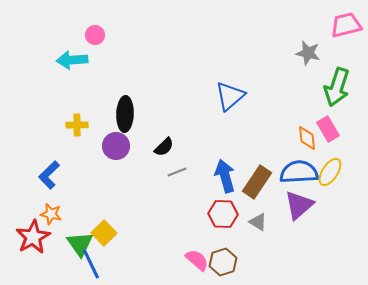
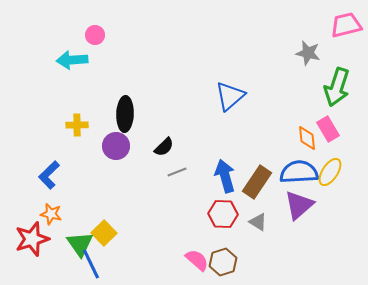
red star: moved 1 px left, 2 px down; rotated 12 degrees clockwise
